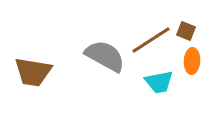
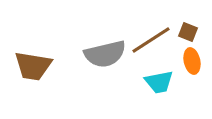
brown square: moved 2 px right, 1 px down
gray semicircle: moved 2 px up; rotated 138 degrees clockwise
orange ellipse: rotated 15 degrees counterclockwise
brown trapezoid: moved 6 px up
